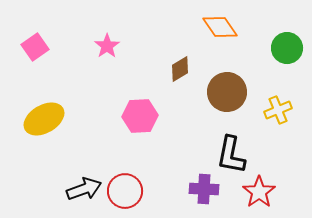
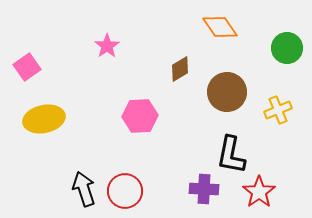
pink square: moved 8 px left, 20 px down
yellow ellipse: rotated 18 degrees clockwise
black arrow: rotated 88 degrees counterclockwise
